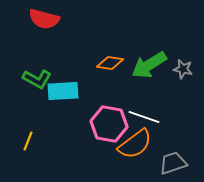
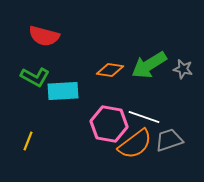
red semicircle: moved 17 px down
orange diamond: moved 7 px down
green L-shape: moved 2 px left, 2 px up
gray trapezoid: moved 4 px left, 23 px up
